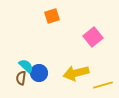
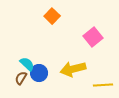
orange square: rotated 28 degrees counterclockwise
cyan semicircle: moved 1 px right, 2 px up
yellow arrow: moved 3 px left, 4 px up
brown semicircle: rotated 24 degrees clockwise
yellow line: rotated 12 degrees clockwise
